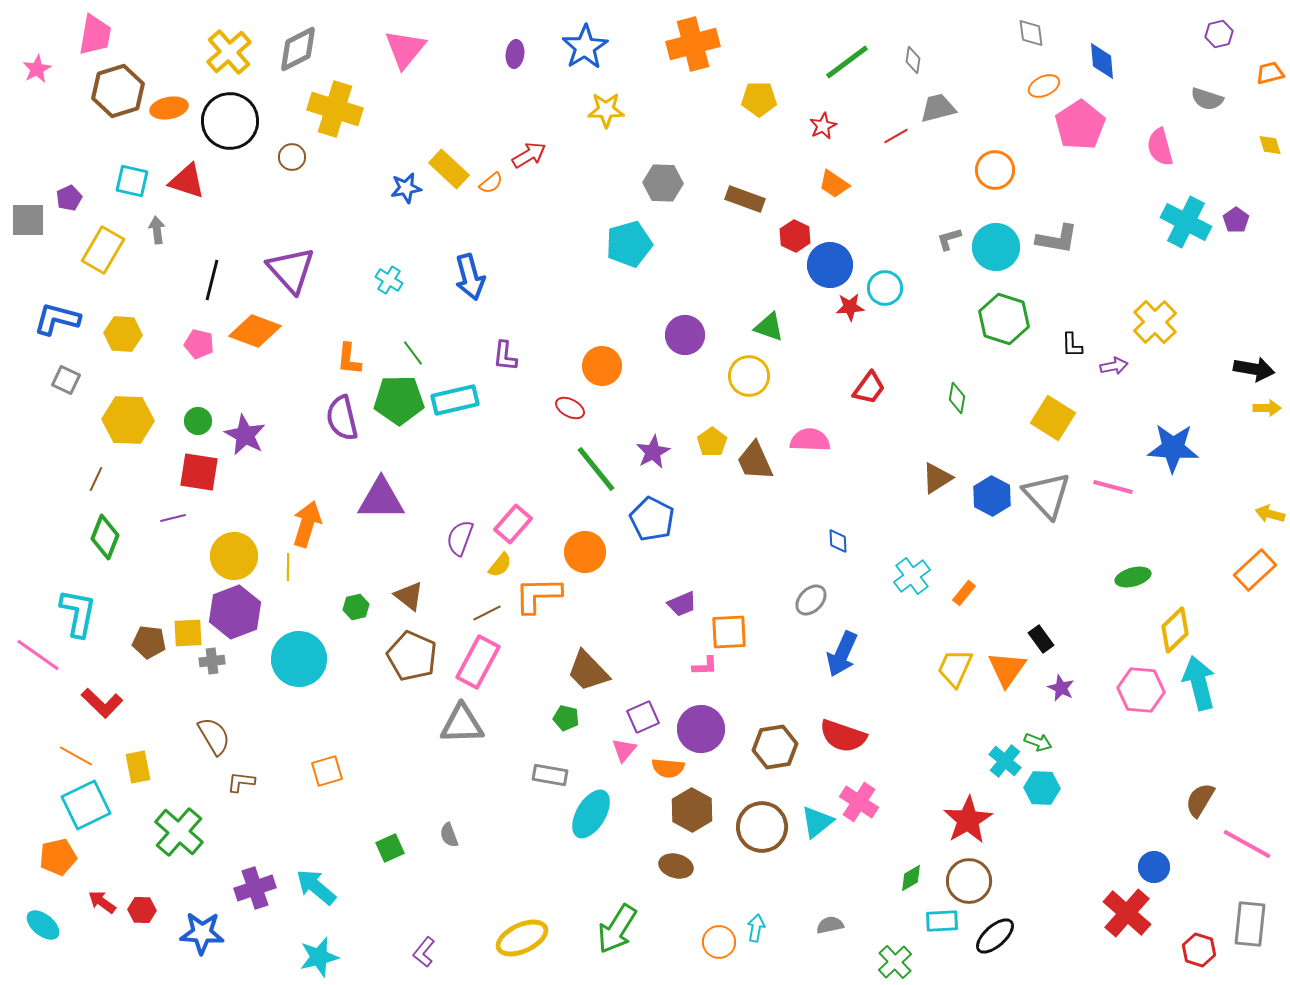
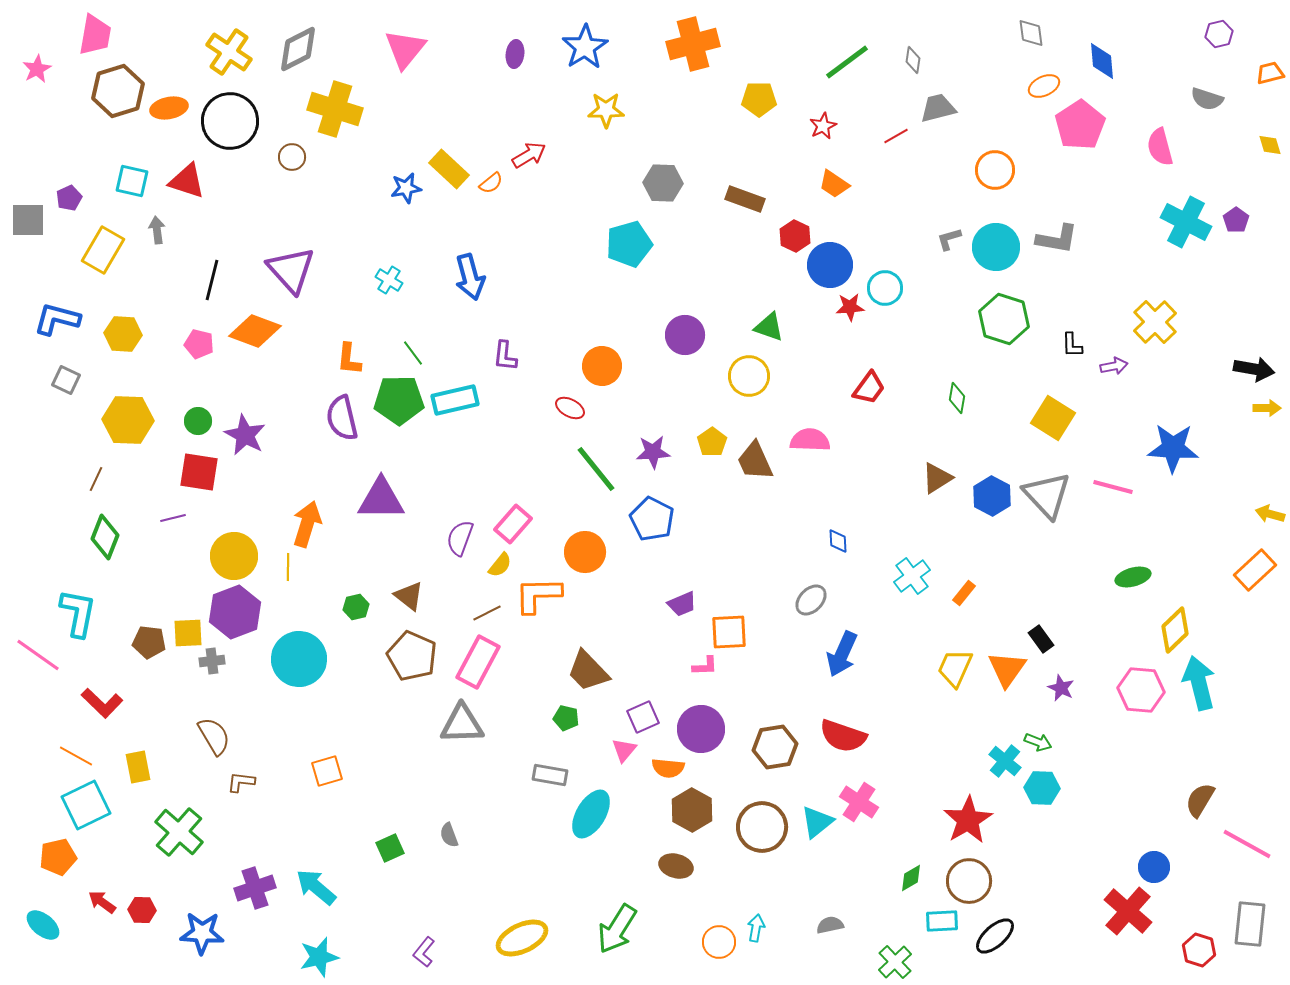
yellow cross at (229, 52): rotated 15 degrees counterclockwise
purple star at (653, 452): rotated 24 degrees clockwise
red cross at (1127, 913): moved 1 px right, 2 px up
